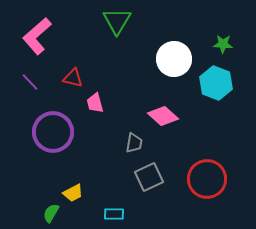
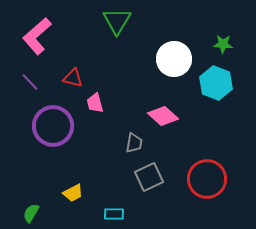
purple circle: moved 6 px up
green semicircle: moved 20 px left
